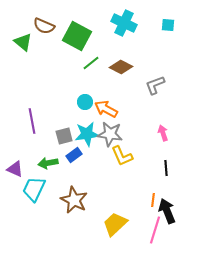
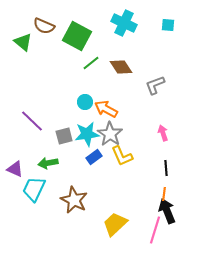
brown diamond: rotated 30 degrees clockwise
purple line: rotated 35 degrees counterclockwise
gray star: rotated 25 degrees clockwise
blue rectangle: moved 20 px right, 2 px down
orange line: moved 11 px right, 6 px up
